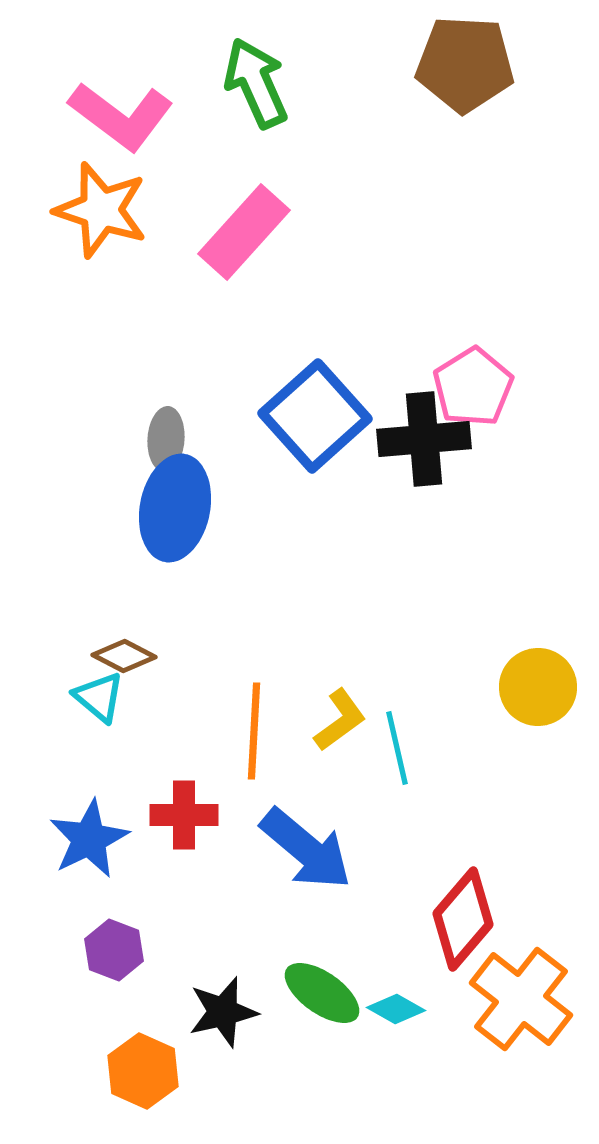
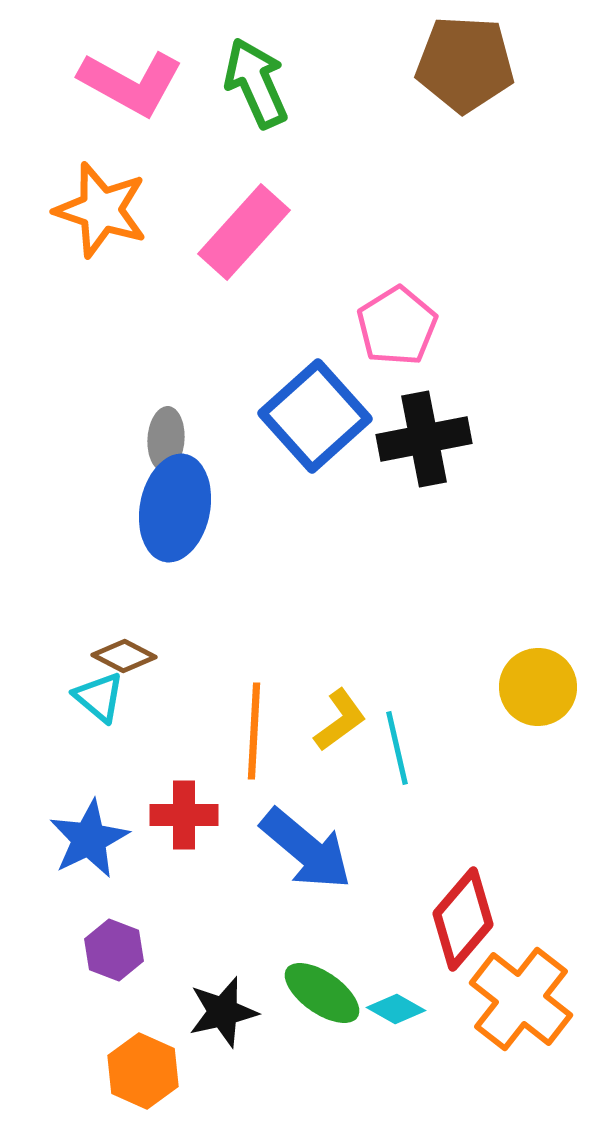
pink L-shape: moved 10 px right, 33 px up; rotated 8 degrees counterclockwise
pink pentagon: moved 76 px left, 61 px up
black cross: rotated 6 degrees counterclockwise
